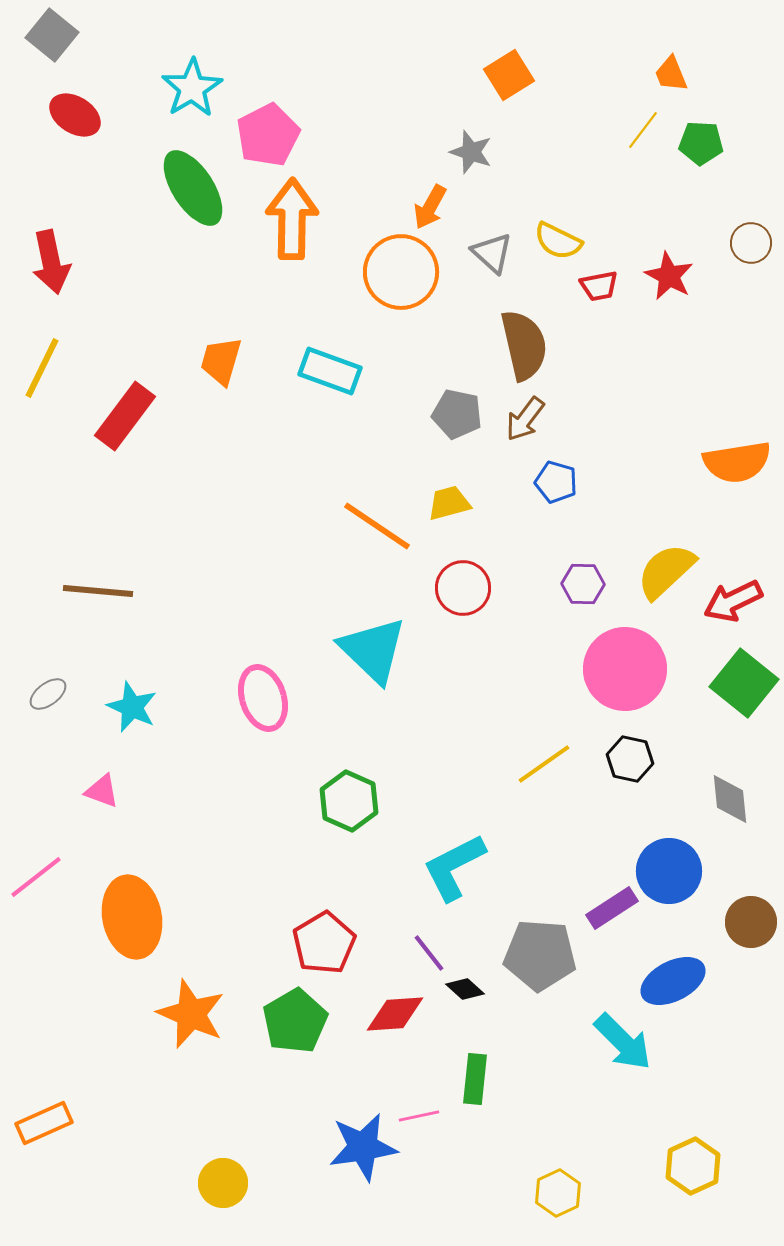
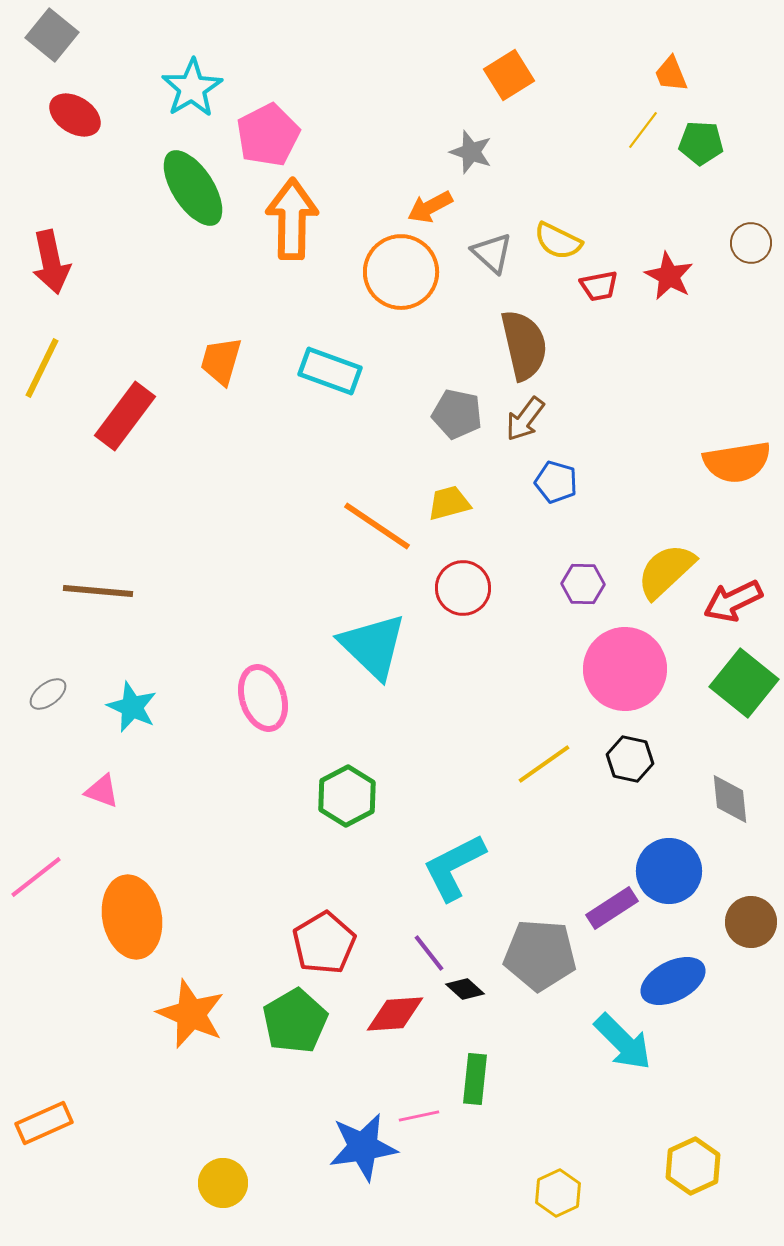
orange arrow at (430, 207): rotated 33 degrees clockwise
cyan triangle at (373, 650): moved 4 px up
green hexagon at (349, 801): moved 2 px left, 5 px up; rotated 8 degrees clockwise
